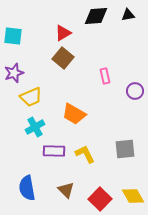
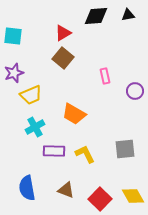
yellow trapezoid: moved 2 px up
brown triangle: rotated 24 degrees counterclockwise
